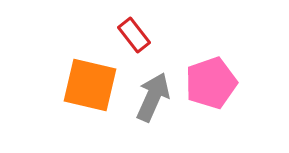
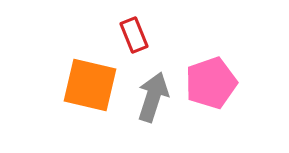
red rectangle: rotated 16 degrees clockwise
gray arrow: rotated 6 degrees counterclockwise
